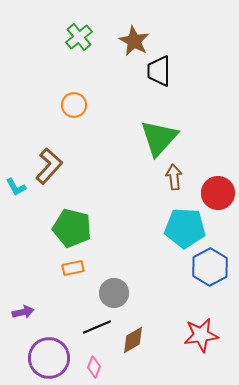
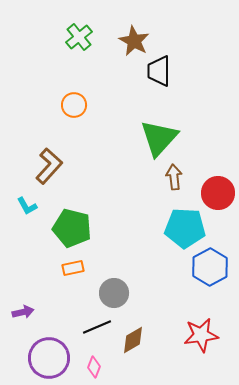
cyan L-shape: moved 11 px right, 19 px down
